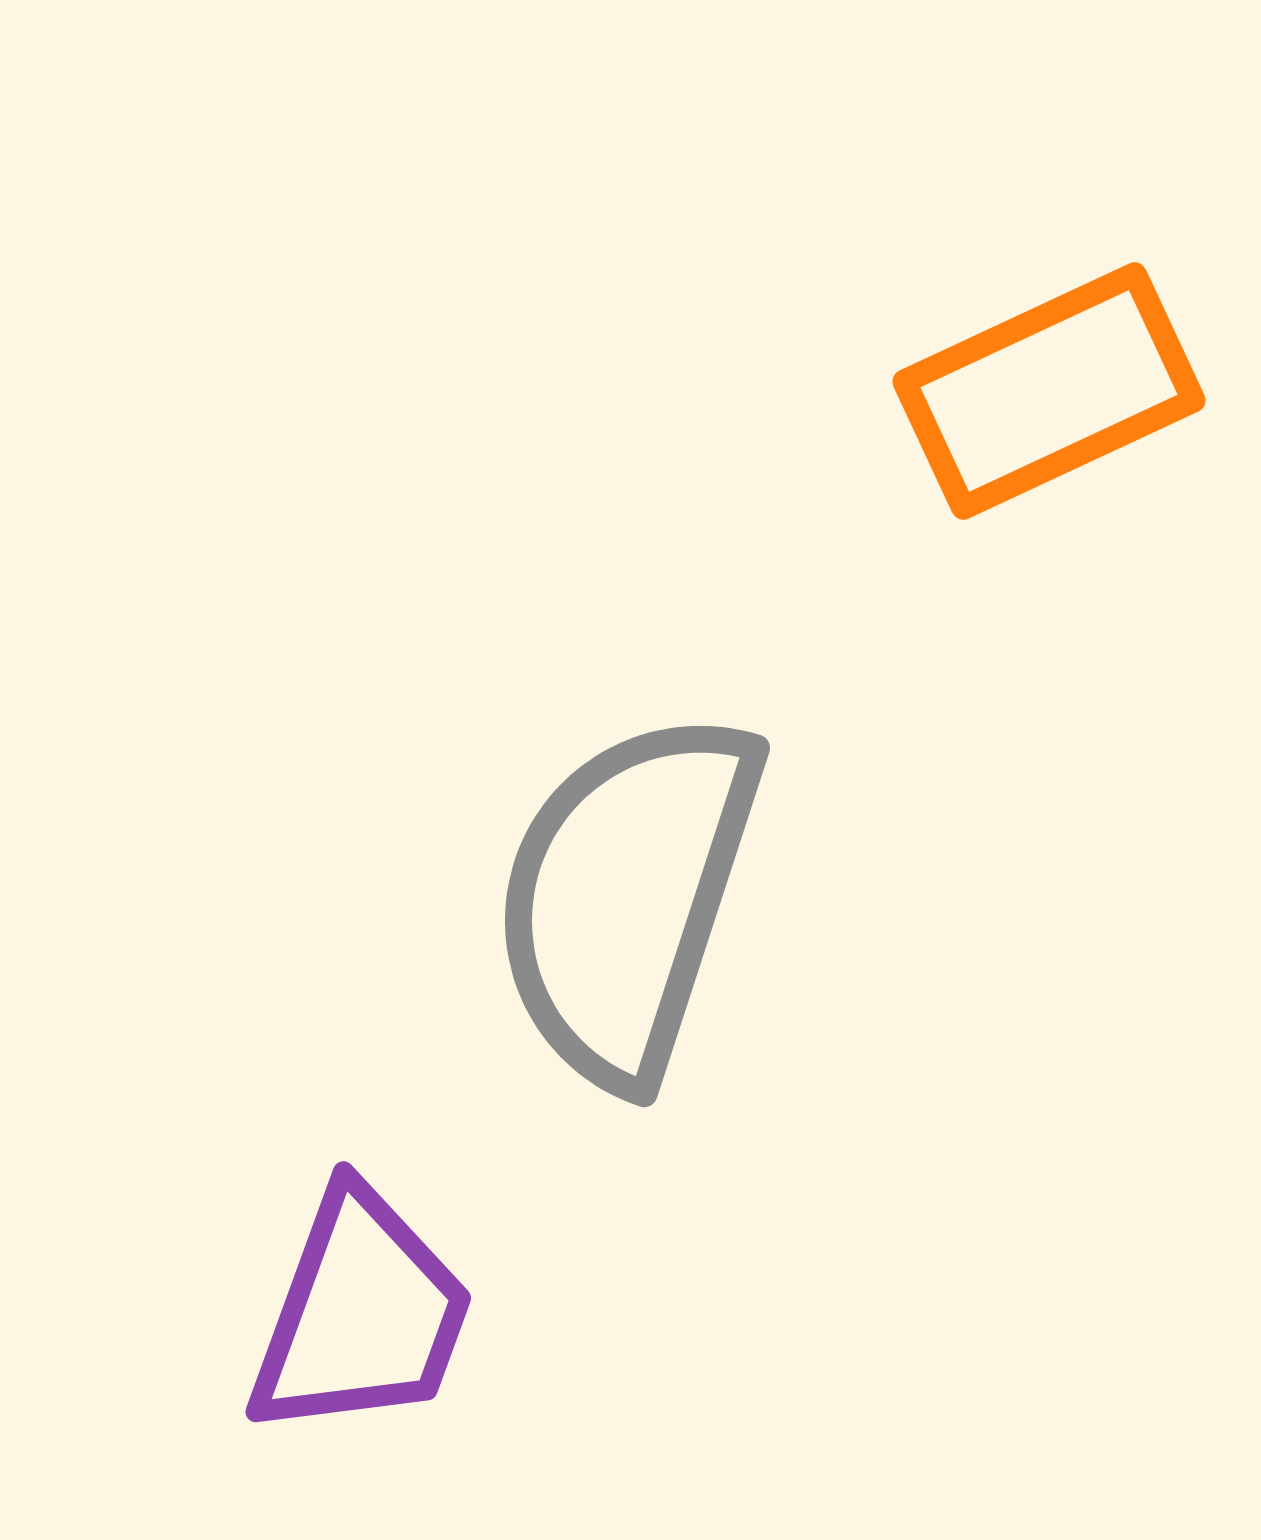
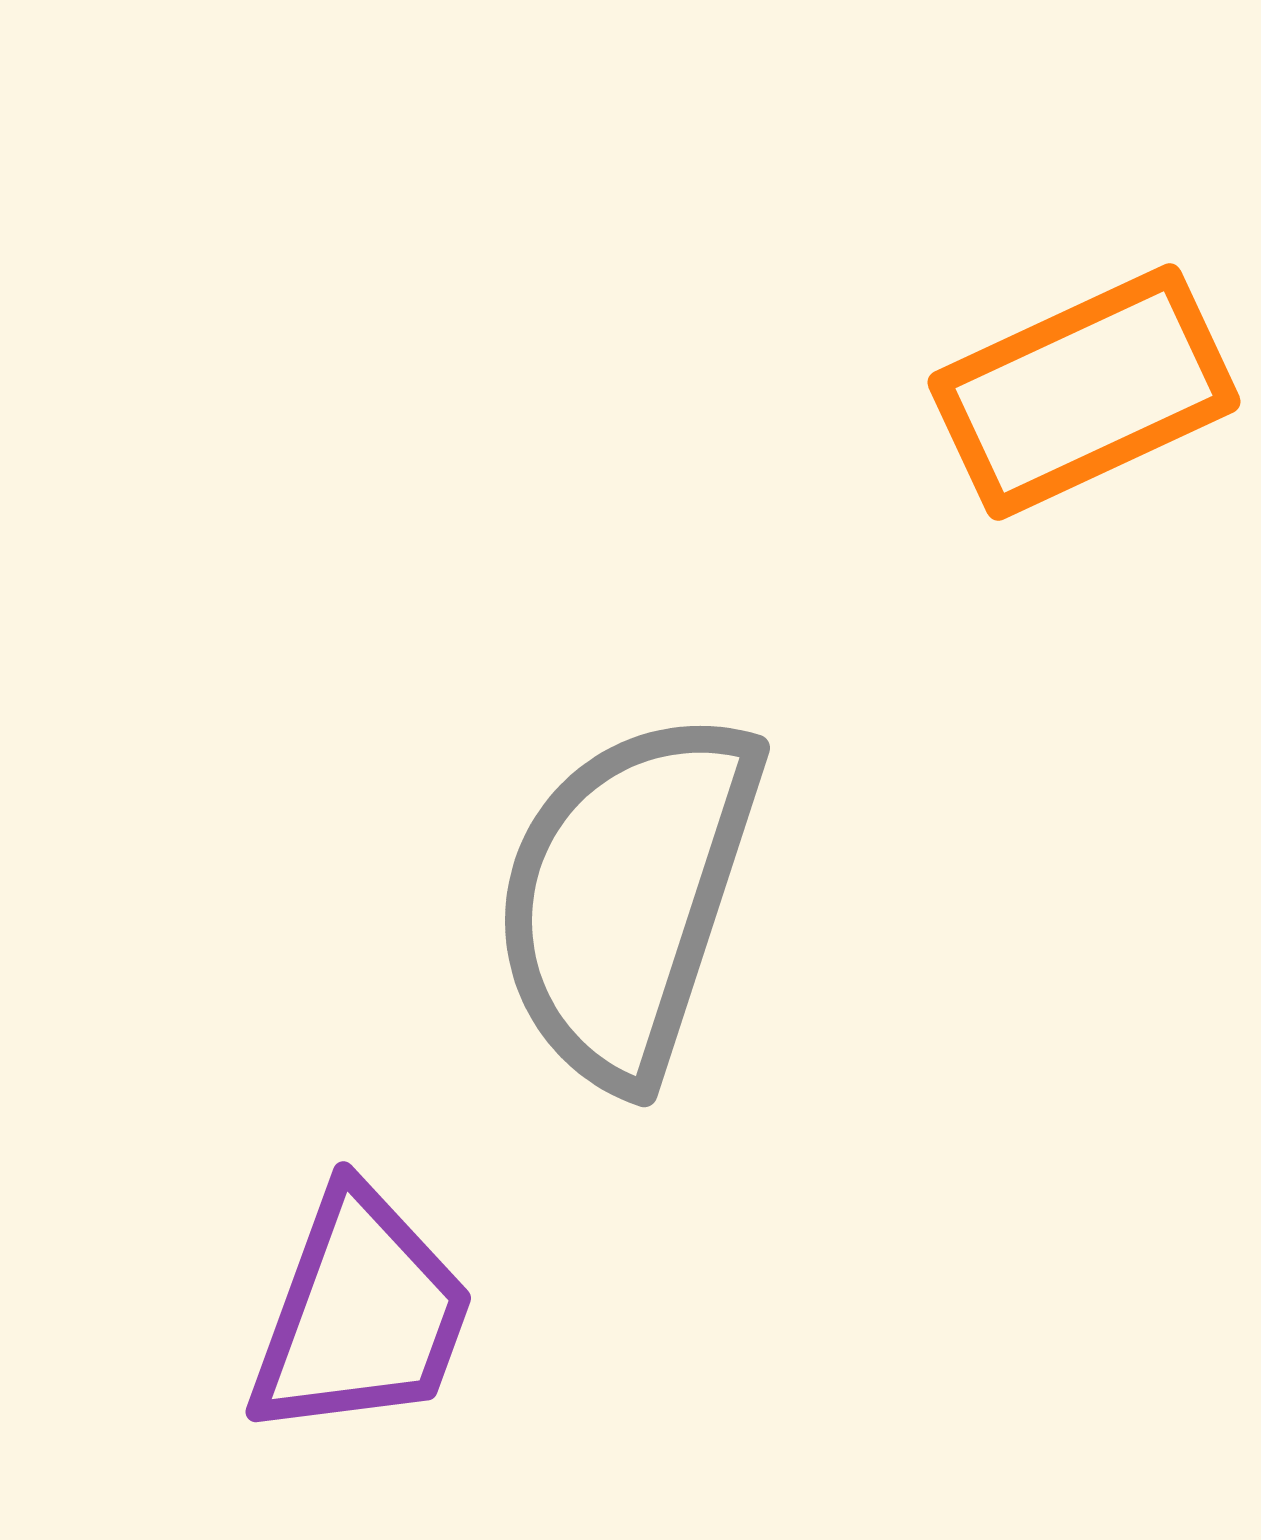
orange rectangle: moved 35 px right, 1 px down
